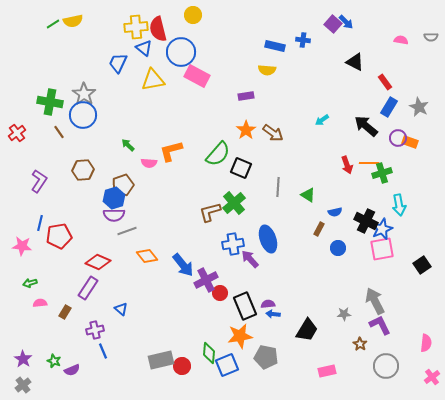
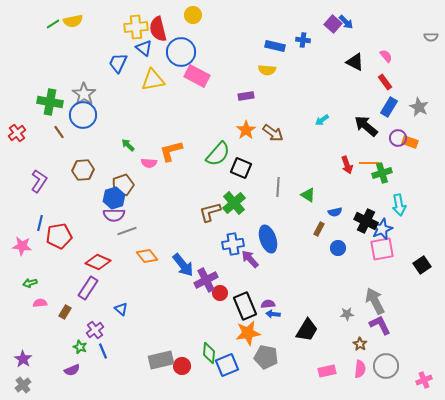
pink semicircle at (401, 40): moved 15 px left, 16 px down; rotated 40 degrees clockwise
gray star at (344, 314): moved 3 px right
purple cross at (95, 330): rotated 24 degrees counterclockwise
orange star at (240, 336): moved 8 px right, 3 px up
pink semicircle at (426, 343): moved 66 px left, 26 px down
green star at (54, 361): moved 26 px right, 14 px up
pink cross at (432, 377): moved 8 px left, 3 px down; rotated 14 degrees clockwise
